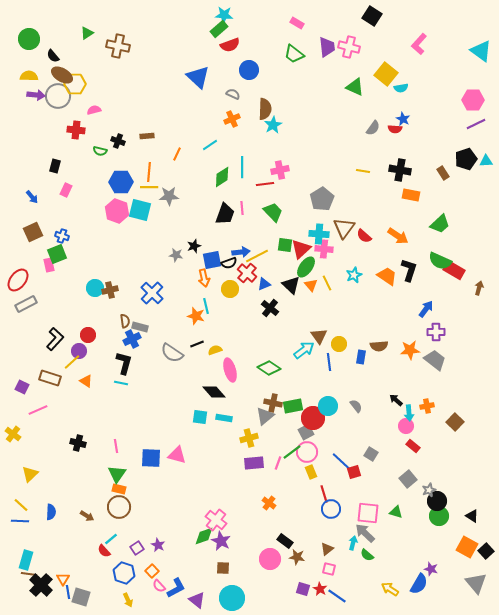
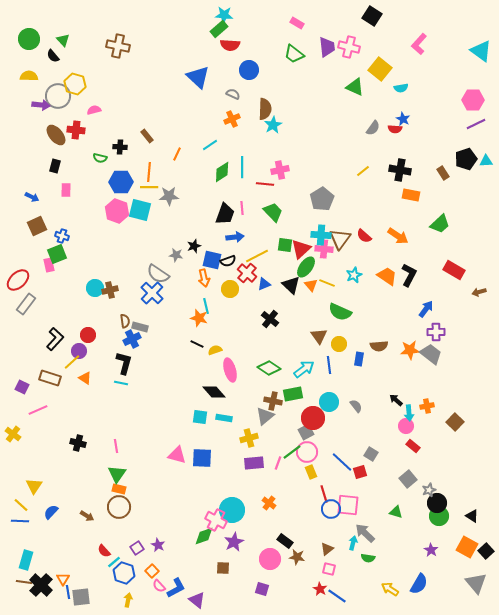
green triangle at (87, 33): moved 24 px left, 7 px down; rotated 40 degrees counterclockwise
red semicircle at (230, 45): rotated 24 degrees clockwise
yellow square at (386, 74): moved 6 px left, 5 px up
brown ellipse at (62, 75): moved 6 px left, 60 px down; rotated 20 degrees clockwise
yellow hexagon at (75, 84): rotated 15 degrees clockwise
purple arrow at (36, 95): moved 5 px right, 10 px down
brown rectangle at (147, 136): rotated 56 degrees clockwise
black cross at (118, 141): moved 2 px right, 6 px down; rotated 16 degrees counterclockwise
green semicircle at (100, 151): moved 7 px down
yellow line at (363, 171): rotated 48 degrees counterclockwise
green diamond at (222, 177): moved 5 px up
red line at (265, 184): rotated 12 degrees clockwise
pink rectangle at (66, 190): rotated 24 degrees counterclockwise
blue arrow at (32, 197): rotated 24 degrees counterclockwise
brown triangle at (344, 228): moved 4 px left, 11 px down
brown square at (33, 232): moved 4 px right, 6 px up
cyan cross at (319, 234): moved 2 px right, 1 px down
blue arrow at (241, 252): moved 6 px left, 15 px up
blue square at (212, 260): rotated 24 degrees clockwise
green semicircle at (440, 261): moved 100 px left, 51 px down
black semicircle at (229, 263): moved 1 px left, 2 px up
black L-shape at (409, 270): moved 5 px down; rotated 10 degrees clockwise
red ellipse at (18, 280): rotated 10 degrees clockwise
yellow line at (327, 283): rotated 42 degrees counterclockwise
brown arrow at (479, 288): moved 4 px down; rotated 120 degrees counterclockwise
gray rectangle at (26, 304): rotated 25 degrees counterclockwise
black cross at (270, 308): moved 11 px down
orange star at (196, 316): moved 3 px right, 2 px down
black line at (197, 344): rotated 48 degrees clockwise
cyan arrow at (304, 350): moved 19 px down
gray semicircle at (172, 353): moved 14 px left, 79 px up
blue rectangle at (361, 357): moved 2 px left, 2 px down
gray trapezoid at (435, 360): moved 4 px left, 6 px up
blue line at (329, 362): moved 3 px down
orange triangle at (86, 381): moved 1 px left, 3 px up
brown cross at (273, 403): moved 2 px up
green rectangle at (293, 406): moved 12 px up
cyan circle at (328, 406): moved 1 px right, 4 px up
blue square at (151, 458): moved 51 px right
red square at (354, 472): moved 6 px right
yellow triangle at (30, 474): moved 4 px right, 12 px down; rotated 12 degrees counterclockwise
black circle at (437, 501): moved 2 px down
blue semicircle at (51, 512): rotated 140 degrees counterclockwise
pink square at (368, 513): moved 20 px left, 8 px up
pink cross at (216, 520): rotated 10 degrees counterclockwise
cyan line at (111, 539): moved 3 px right, 23 px down
purple star at (221, 541): moved 13 px right, 1 px down; rotated 18 degrees clockwise
green semicircle at (367, 555): moved 1 px right, 3 px down; rotated 32 degrees counterclockwise
purple star at (431, 569): moved 19 px up; rotated 16 degrees clockwise
brown line at (29, 574): moved 5 px left, 8 px down
purple square at (303, 589): moved 41 px left
gray square at (81, 597): rotated 24 degrees counterclockwise
cyan circle at (232, 598): moved 88 px up
yellow arrow at (128, 600): rotated 144 degrees counterclockwise
